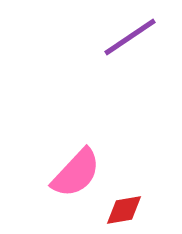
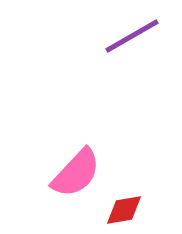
purple line: moved 2 px right, 1 px up; rotated 4 degrees clockwise
